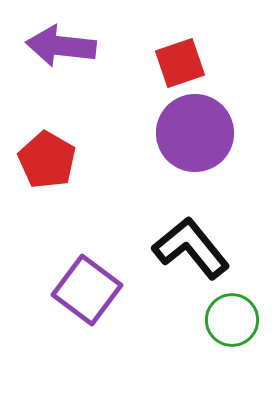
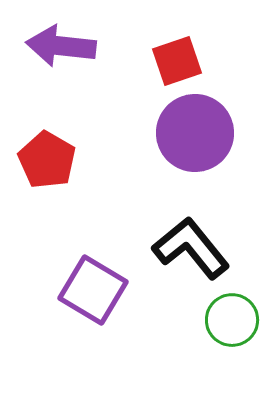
red square: moved 3 px left, 2 px up
purple square: moved 6 px right; rotated 6 degrees counterclockwise
